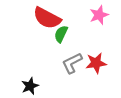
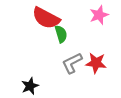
red semicircle: moved 1 px left
green semicircle: rotated 138 degrees clockwise
red star: rotated 15 degrees clockwise
